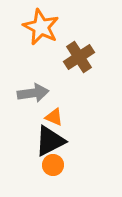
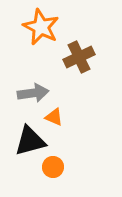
brown cross: rotated 8 degrees clockwise
black triangle: moved 20 px left; rotated 12 degrees clockwise
orange circle: moved 2 px down
